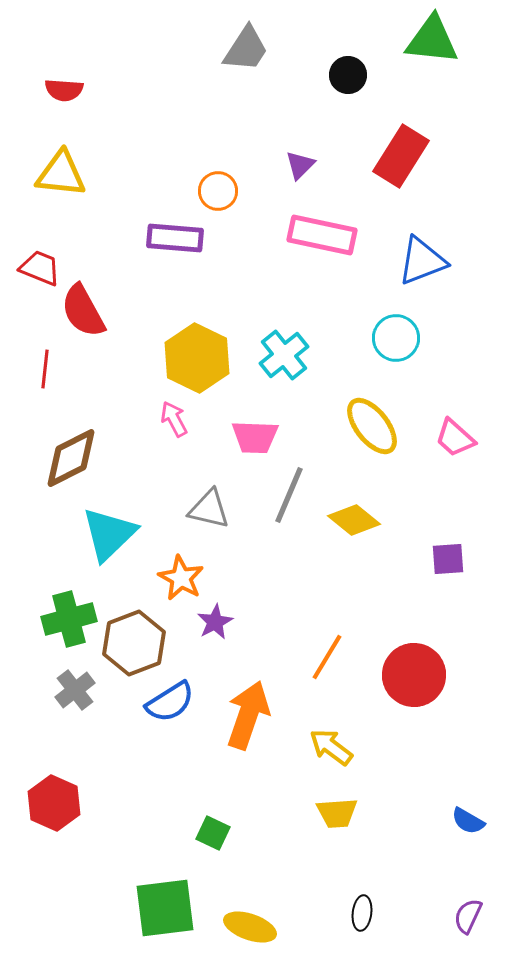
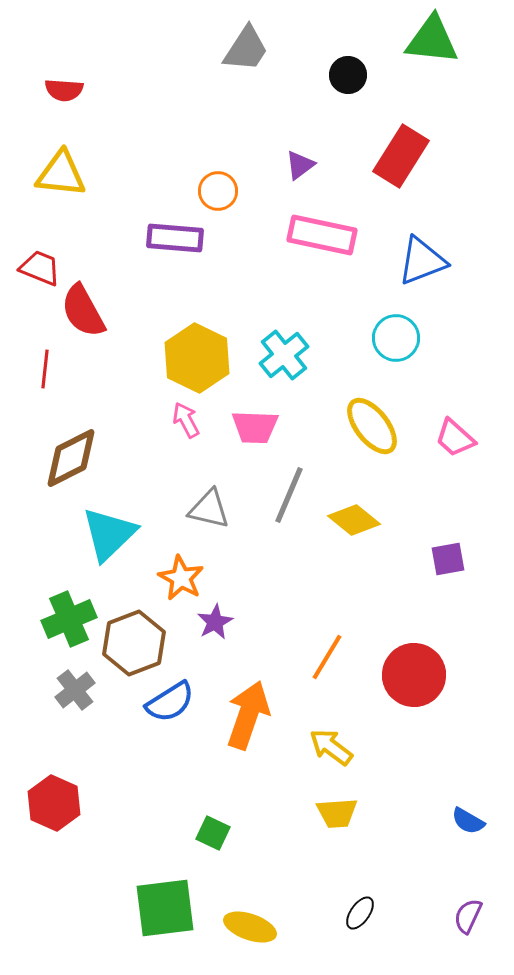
purple triangle at (300, 165): rotated 8 degrees clockwise
pink arrow at (174, 419): moved 12 px right, 1 px down
pink trapezoid at (255, 437): moved 10 px up
purple square at (448, 559): rotated 6 degrees counterclockwise
green cross at (69, 619): rotated 8 degrees counterclockwise
black ellipse at (362, 913): moved 2 px left; rotated 28 degrees clockwise
